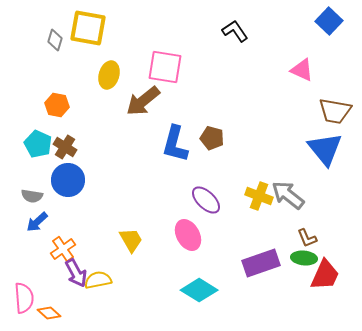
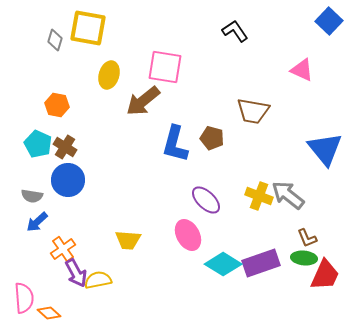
brown trapezoid: moved 82 px left
yellow trapezoid: moved 3 px left; rotated 124 degrees clockwise
cyan diamond: moved 24 px right, 26 px up
